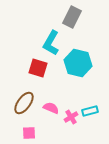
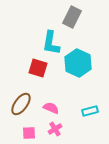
cyan L-shape: rotated 20 degrees counterclockwise
cyan hexagon: rotated 12 degrees clockwise
brown ellipse: moved 3 px left, 1 px down
pink cross: moved 16 px left, 12 px down
